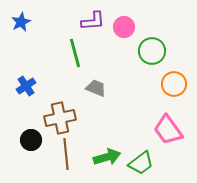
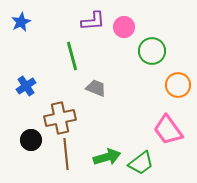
green line: moved 3 px left, 3 px down
orange circle: moved 4 px right, 1 px down
